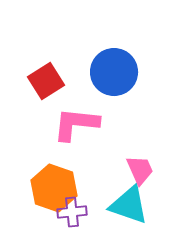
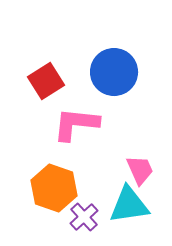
cyan triangle: rotated 27 degrees counterclockwise
purple cross: moved 12 px right, 5 px down; rotated 36 degrees counterclockwise
